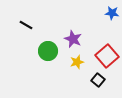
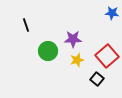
black line: rotated 40 degrees clockwise
purple star: rotated 24 degrees counterclockwise
yellow star: moved 2 px up
black square: moved 1 px left, 1 px up
